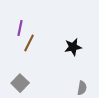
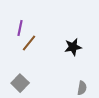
brown line: rotated 12 degrees clockwise
